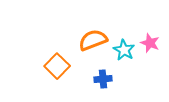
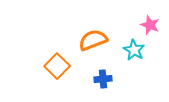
pink star: moved 18 px up
cyan star: moved 10 px right
